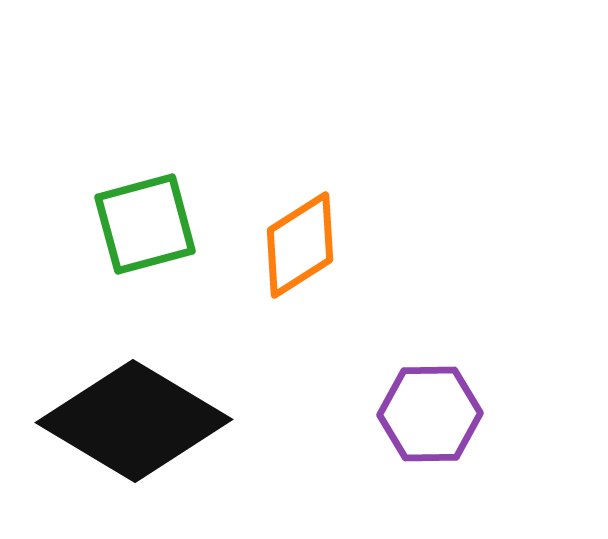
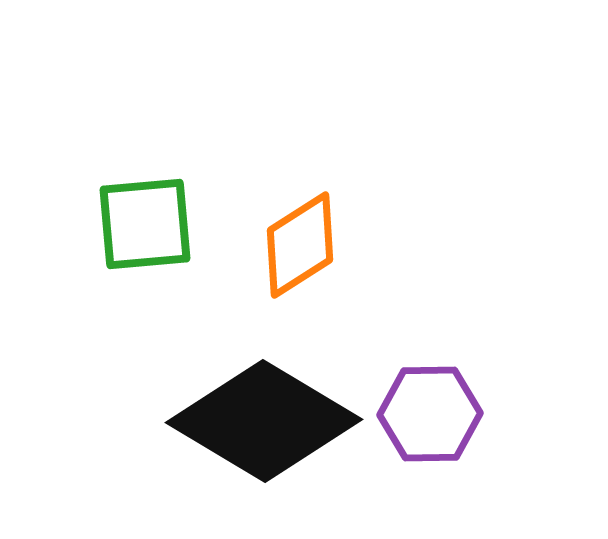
green square: rotated 10 degrees clockwise
black diamond: moved 130 px right
